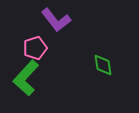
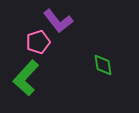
purple L-shape: moved 2 px right, 1 px down
pink pentagon: moved 3 px right, 6 px up
